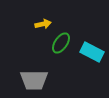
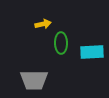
green ellipse: rotated 35 degrees counterclockwise
cyan rectangle: rotated 30 degrees counterclockwise
